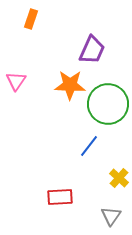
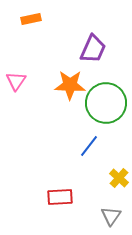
orange rectangle: rotated 60 degrees clockwise
purple trapezoid: moved 1 px right, 1 px up
green circle: moved 2 px left, 1 px up
